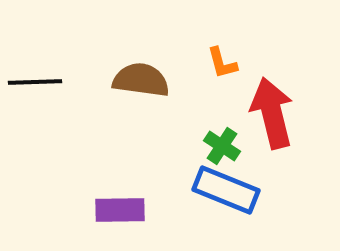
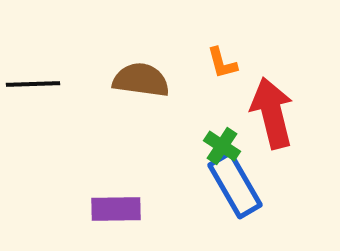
black line: moved 2 px left, 2 px down
blue rectangle: moved 9 px right, 5 px up; rotated 38 degrees clockwise
purple rectangle: moved 4 px left, 1 px up
